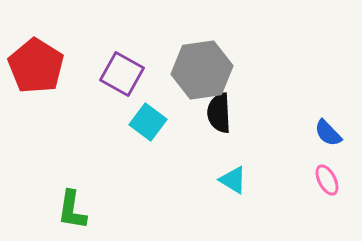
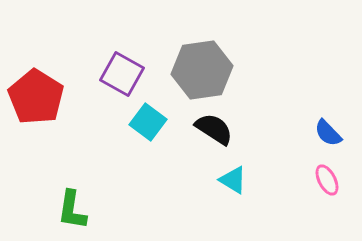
red pentagon: moved 31 px down
black semicircle: moved 5 px left, 16 px down; rotated 126 degrees clockwise
